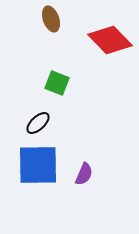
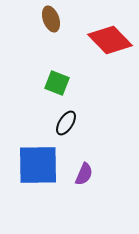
black ellipse: moved 28 px right; rotated 15 degrees counterclockwise
